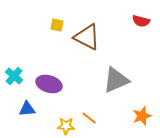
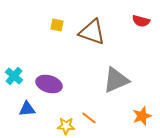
brown triangle: moved 5 px right, 5 px up; rotated 8 degrees counterclockwise
